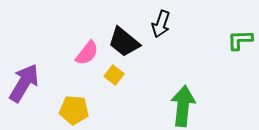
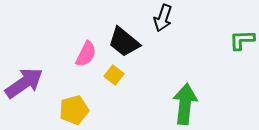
black arrow: moved 2 px right, 6 px up
green L-shape: moved 2 px right
pink semicircle: moved 1 px left, 1 px down; rotated 12 degrees counterclockwise
purple arrow: rotated 24 degrees clockwise
green arrow: moved 2 px right, 2 px up
yellow pentagon: rotated 20 degrees counterclockwise
